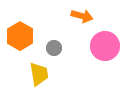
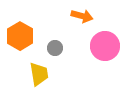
gray circle: moved 1 px right
